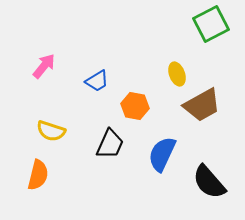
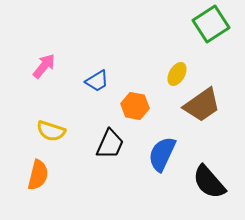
green square: rotated 6 degrees counterclockwise
yellow ellipse: rotated 50 degrees clockwise
brown trapezoid: rotated 6 degrees counterclockwise
